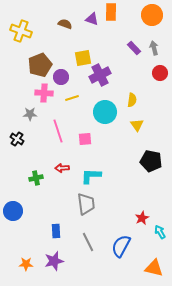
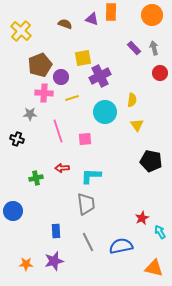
yellow cross: rotated 20 degrees clockwise
purple cross: moved 1 px down
black cross: rotated 16 degrees counterclockwise
blue semicircle: rotated 50 degrees clockwise
